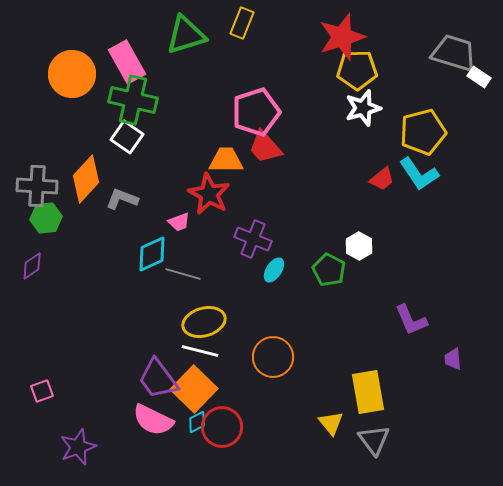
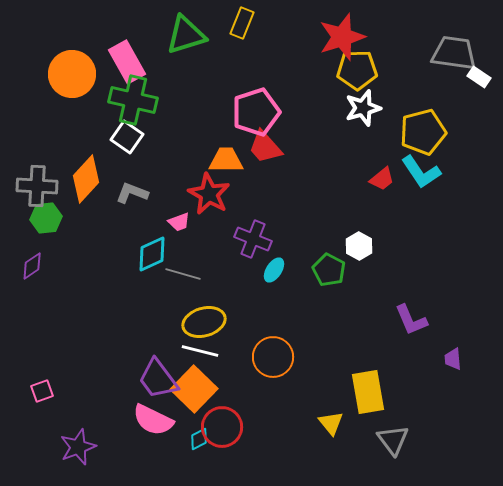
gray trapezoid at (454, 53): rotated 9 degrees counterclockwise
cyan L-shape at (419, 174): moved 2 px right, 2 px up
gray L-shape at (122, 199): moved 10 px right, 6 px up
cyan diamond at (197, 422): moved 2 px right, 17 px down
gray triangle at (374, 440): moved 19 px right
